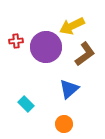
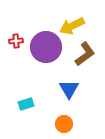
blue triangle: rotated 20 degrees counterclockwise
cyan rectangle: rotated 63 degrees counterclockwise
